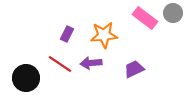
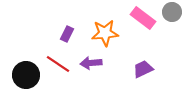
gray circle: moved 1 px left, 1 px up
pink rectangle: moved 2 px left
orange star: moved 1 px right, 2 px up
red line: moved 2 px left
purple trapezoid: moved 9 px right
black circle: moved 3 px up
